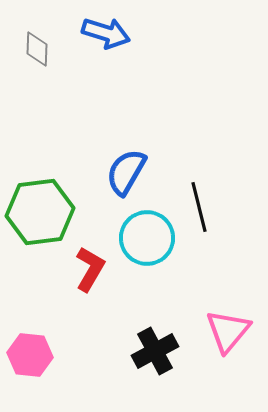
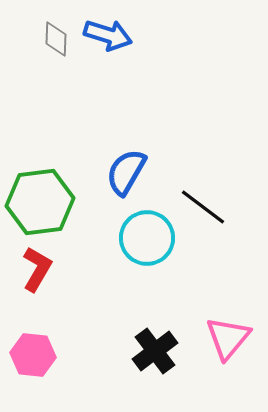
blue arrow: moved 2 px right, 2 px down
gray diamond: moved 19 px right, 10 px up
black line: moved 4 px right; rotated 39 degrees counterclockwise
green hexagon: moved 10 px up
red L-shape: moved 53 px left
pink triangle: moved 7 px down
black cross: rotated 9 degrees counterclockwise
pink hexagon: moved 3 px right
